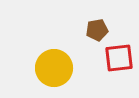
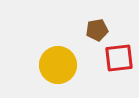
yellow circle: moved 4 px right, 3 px up
